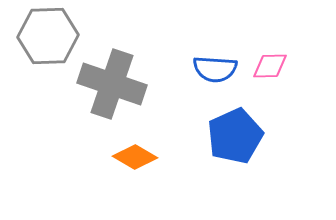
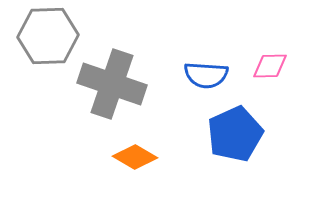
blue semicircle: moved 9 px left, 6 px down
blue pentagon: moved 2 px up
